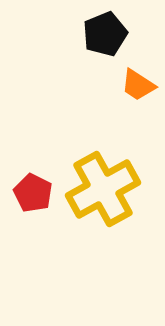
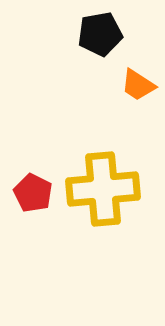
black pentagon: moved 5 px left; rotated 12 degrees clockwise
yellow cross: rotated 24 degrees clockwise
